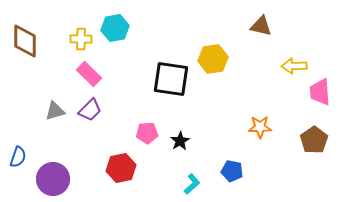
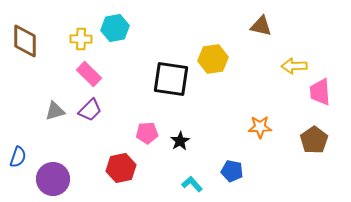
cyan L-shape: rotated 90 degrees counterclockwise
